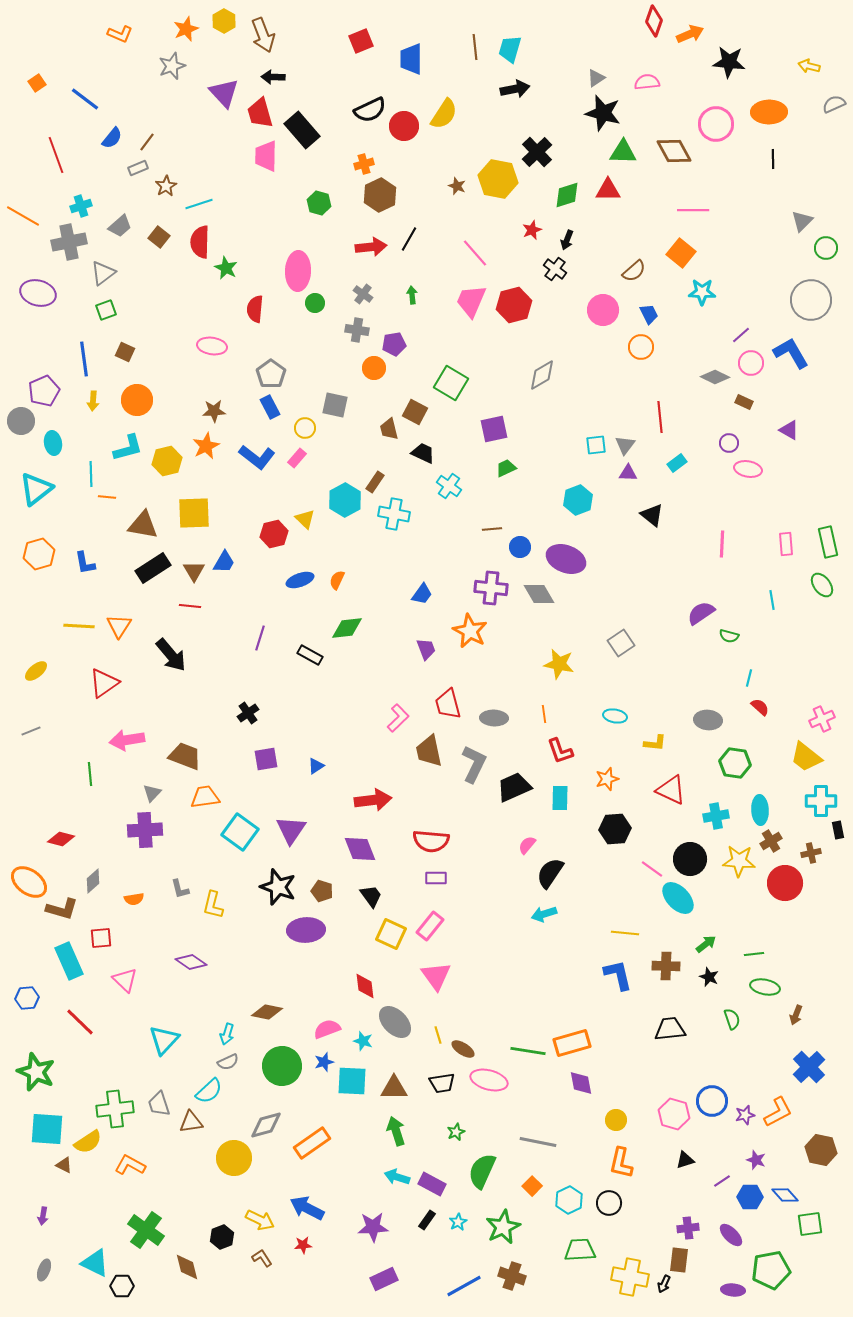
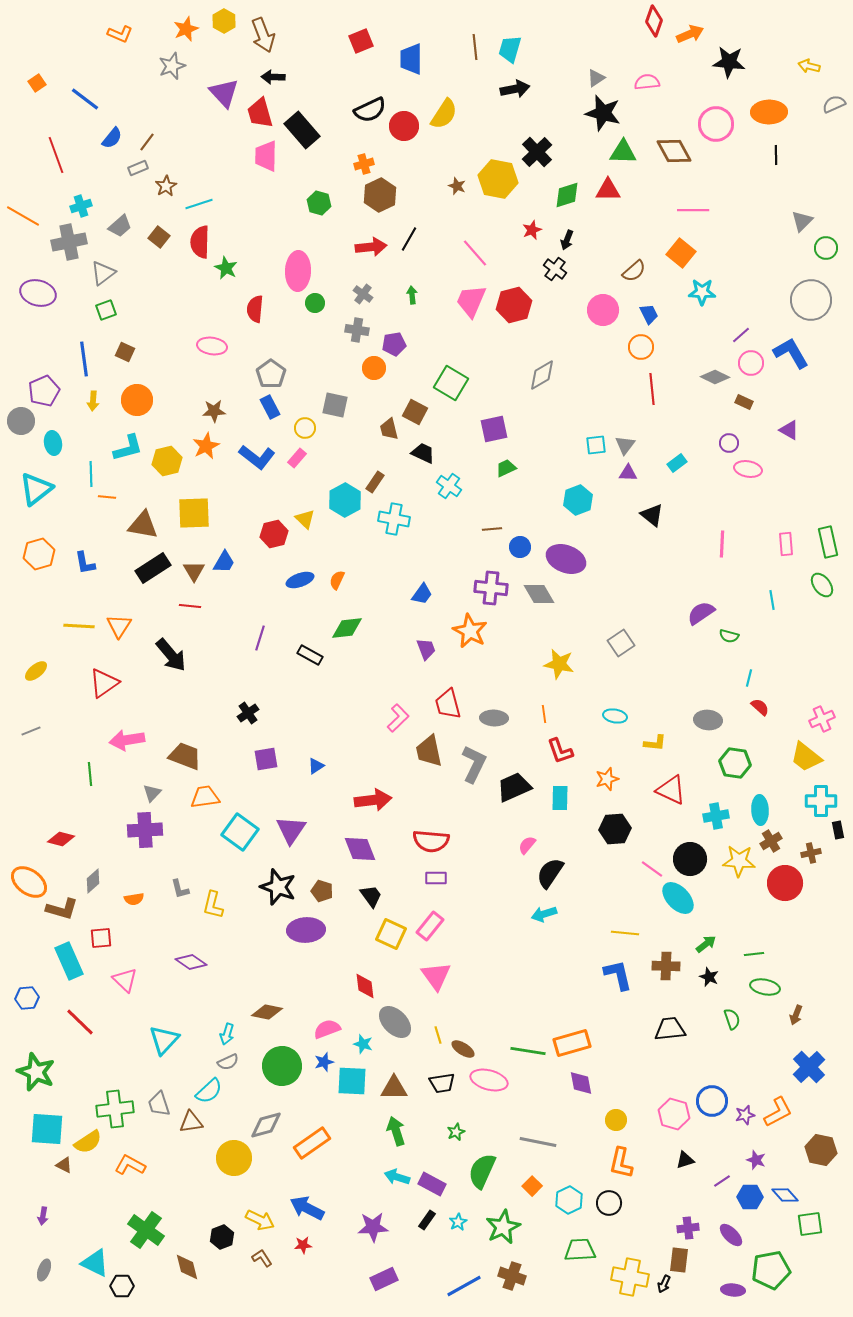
black line at (773, 159): moved 3 px right, 4 px up
red line at (660, 417): moved 8 px left, 28 px up
cyan cross at (394, 514): moved 5 px down
cyan star at (363, 1041): moved 3 px down
